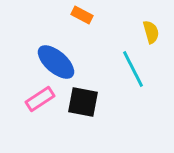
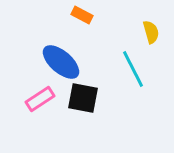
blue ellipse: moved 5 px right
black square: moved 4 px up
